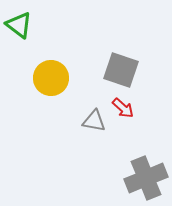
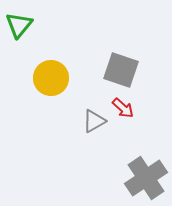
green triangle: rotated 32 degrees clockwise
gray triangle: rotated 40 degrees counterclockwise
gray cross: rotated 12 degrees counterclockwise
